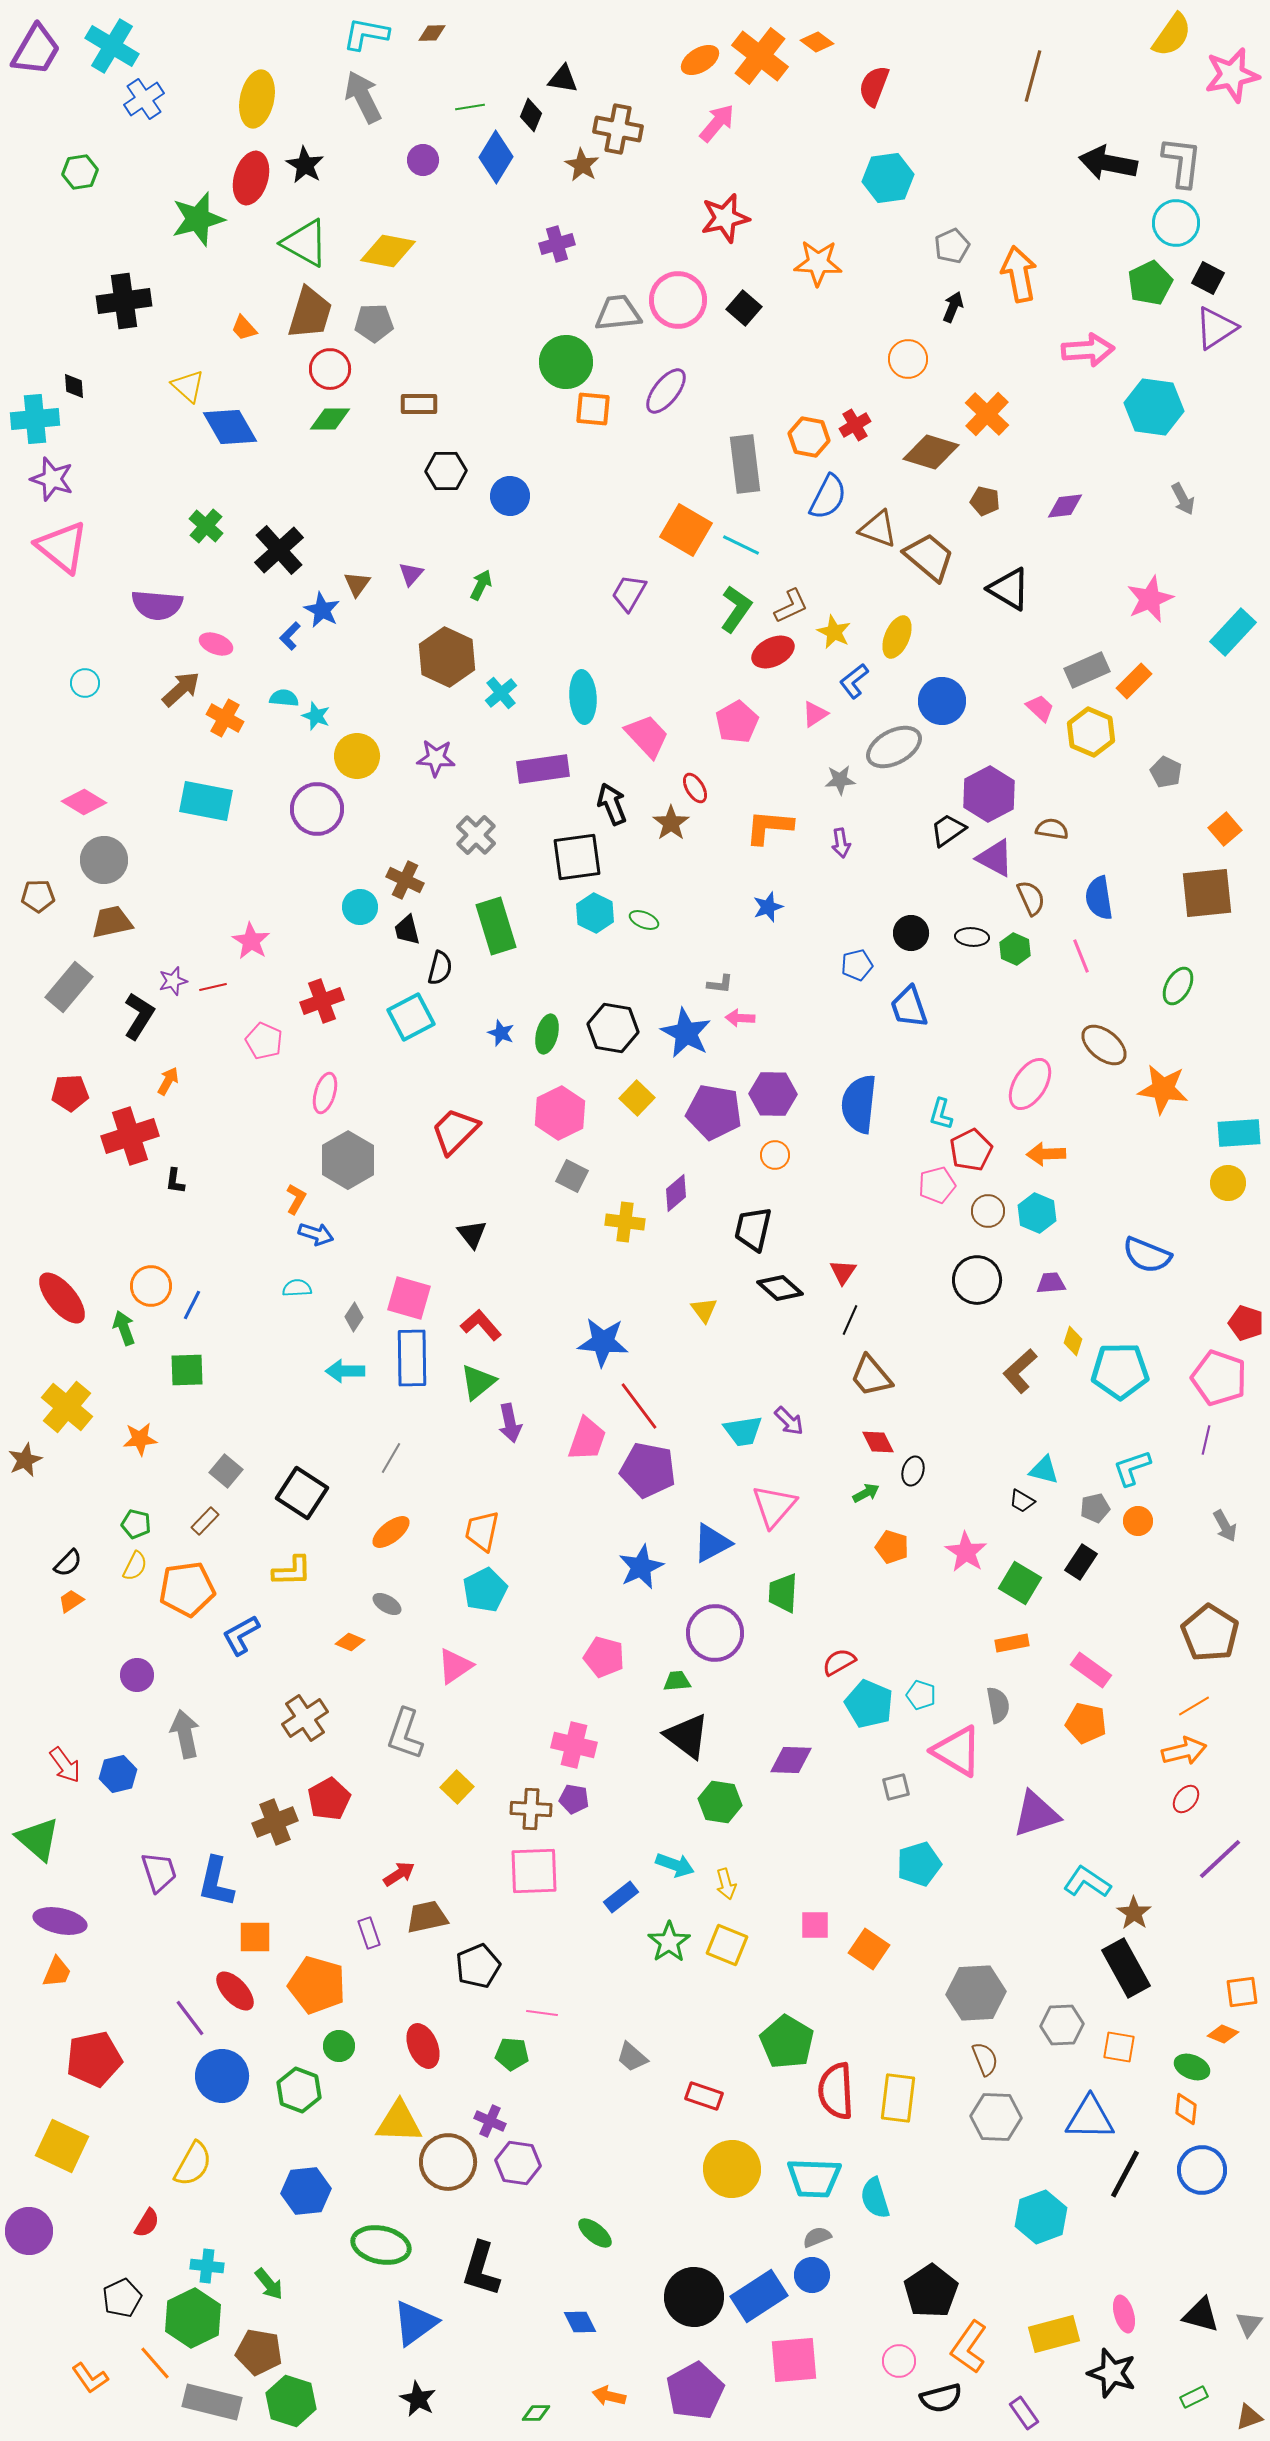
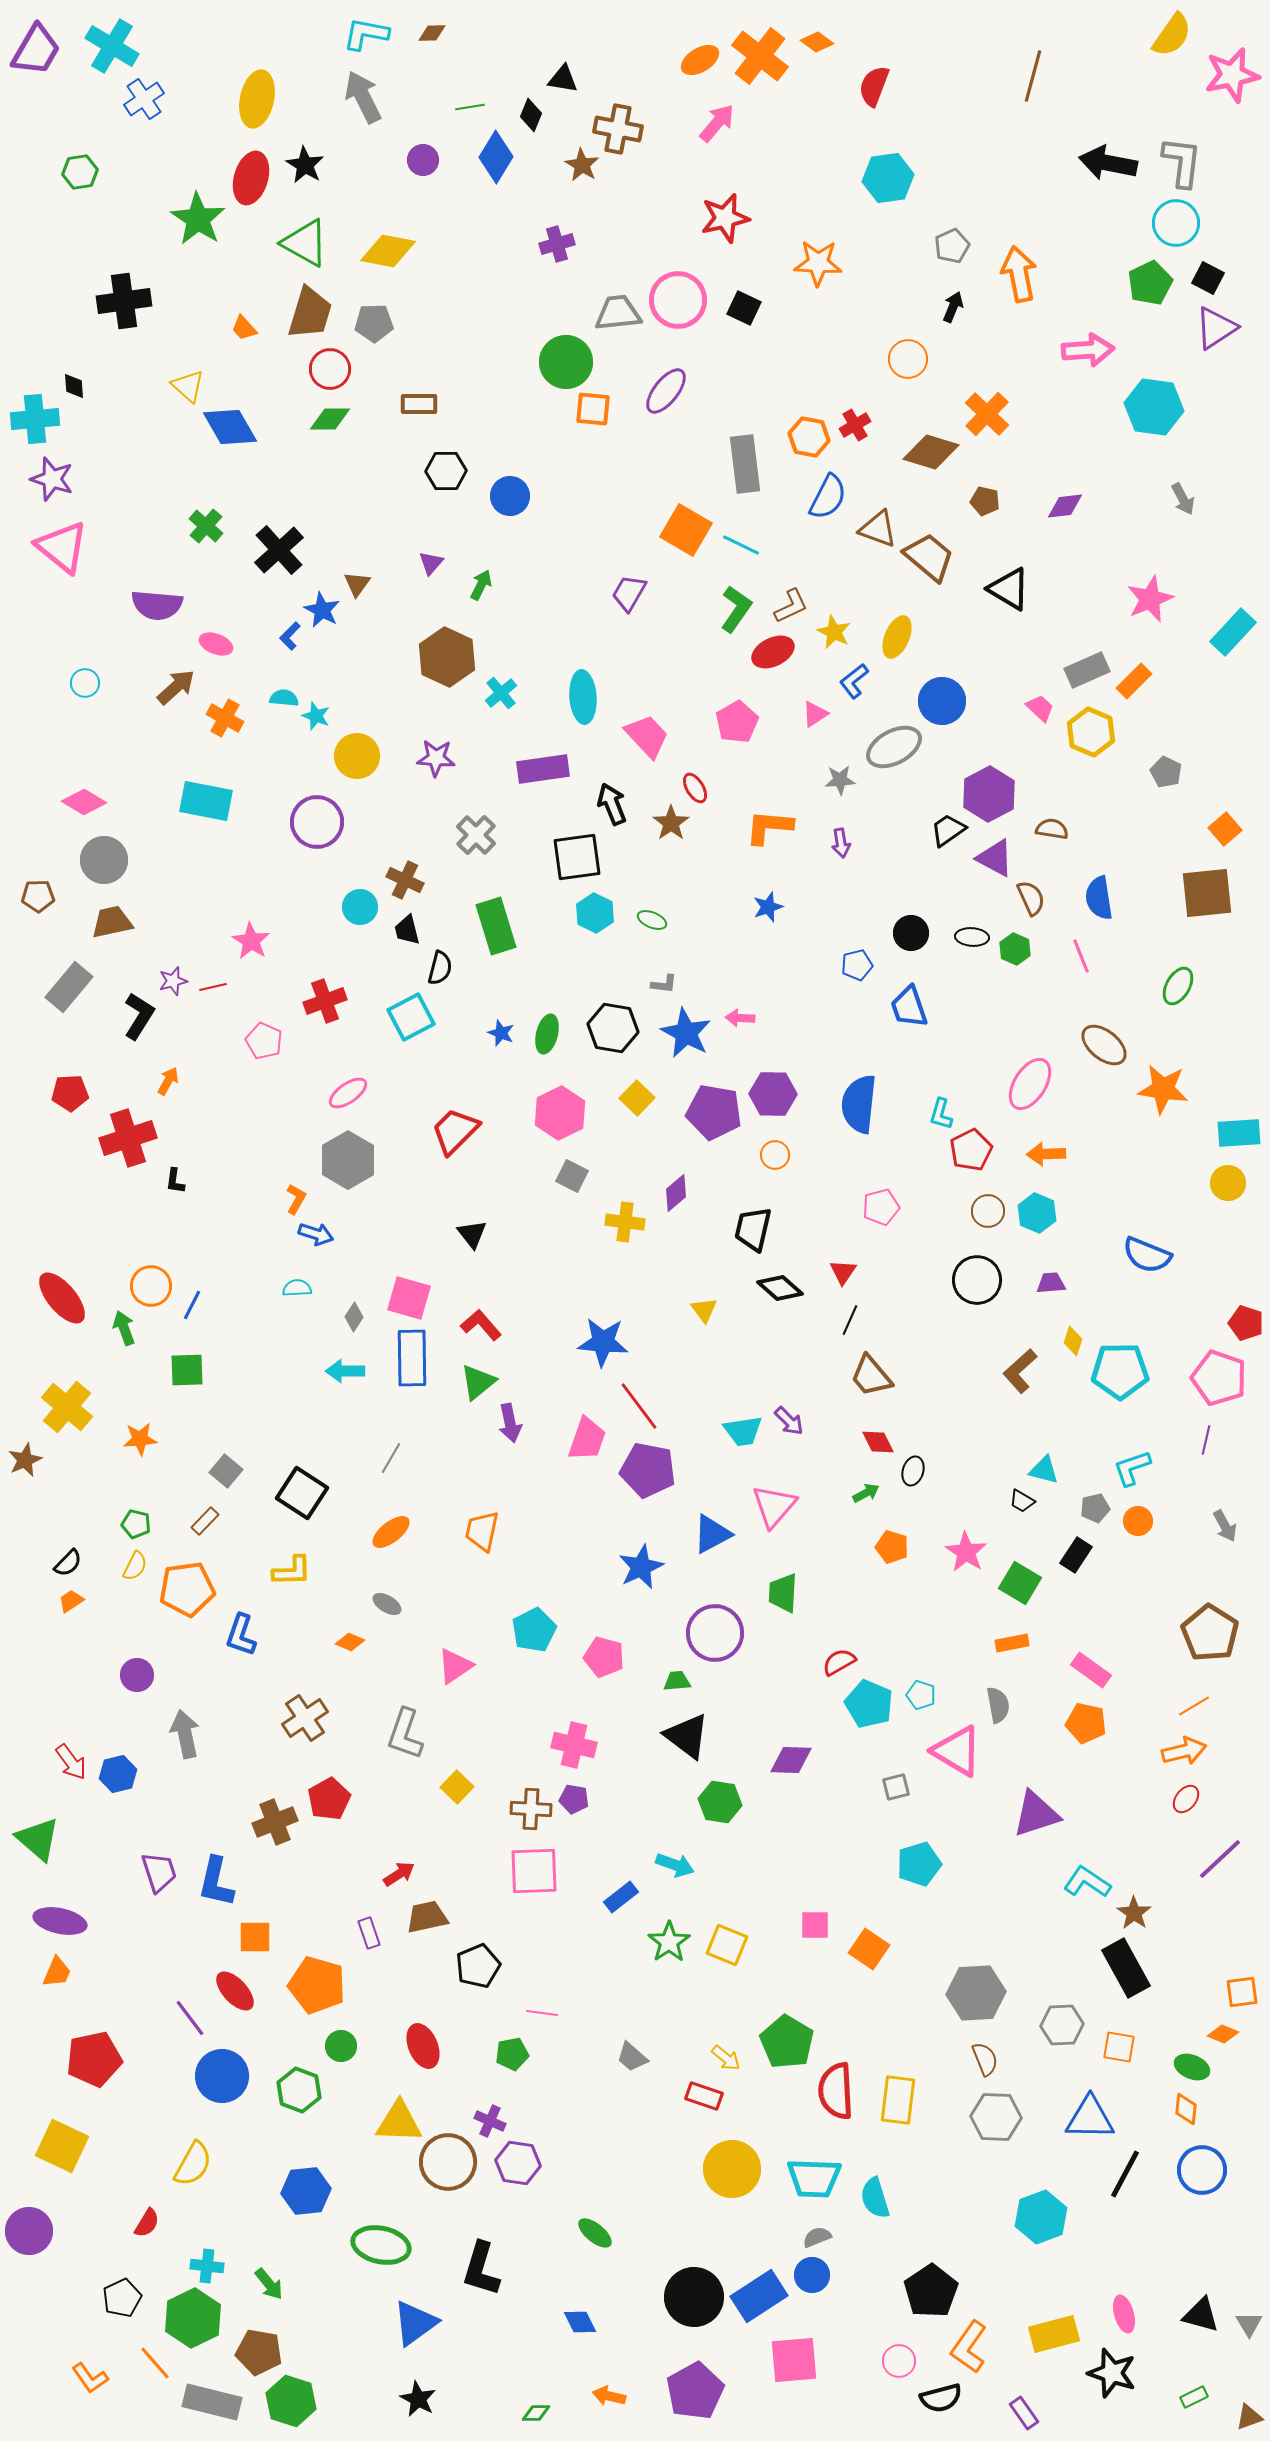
green star at (198, 219): rotated 24 degrees counterclockwise
black square at (744, 308): rotated 16 degrees counterclockwise
purple triangle at (411, 574): moved 20 px right, 11 px up
brown arrow at (181, 689): moved 5 px left, 2 px up
purple circle at (317, 809): moved 13 px down
green ellipse at (644, 920): moved 8 px right
gray L-shape at (720, 984): moved 56 px left
red cross at (322, 1001): moved 3 px right
pink ellipse at (325, 1093): moved 23 px right; rotated 39 degrees clockwise
red cross at (130, 1136): moved 2 px left, 2 px down
pink pentagon at (937, 1185): moved 56 px left, 22 px down
blue triangle at (712, 1543): moved 9 px up
black rectangle at (1081, 1562): moved 5 px left, 7 px up
cyan pentagon at (485, 1590): moved 49 px right, 40 px down
blue L-shape at (241, 1635): rotated 42 degrees counterclockwise
red arrow at (65, 1765): moved 6 px right, 3 px up
yellow arrow at (726, 1884): moved 174 px down; rotated 36 degrees counterclockwise
green circle at (339, 2046): moved 2 px right
green pentagon at (512, 2054): rotated 16 degrees counterclockwise
yellow rectangle at (898, 2098): moved 2 px down
gray triangle at (1249, 2324): rotated 8 degrees counterclockwise
